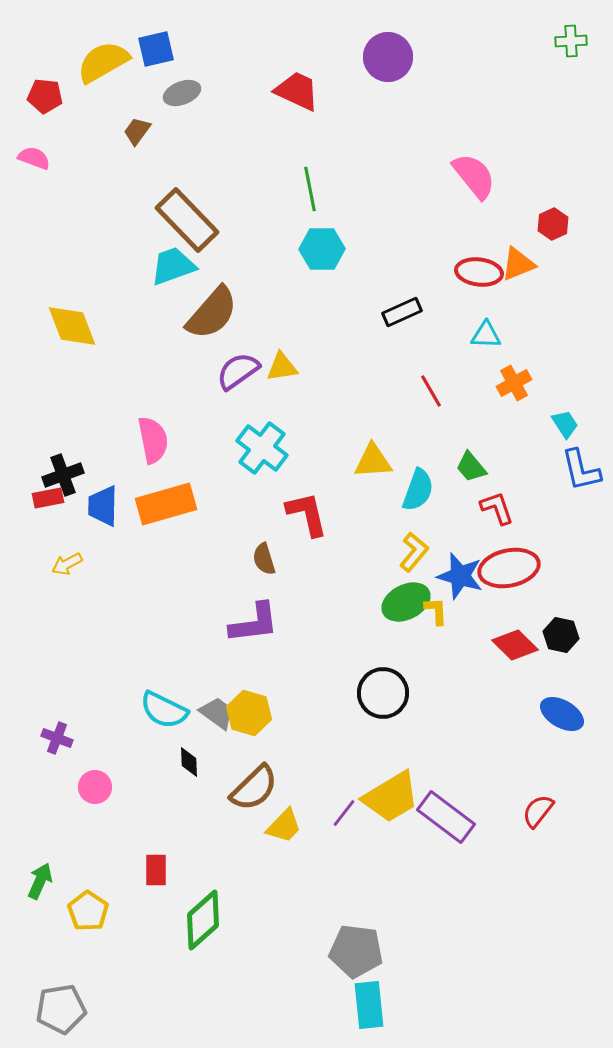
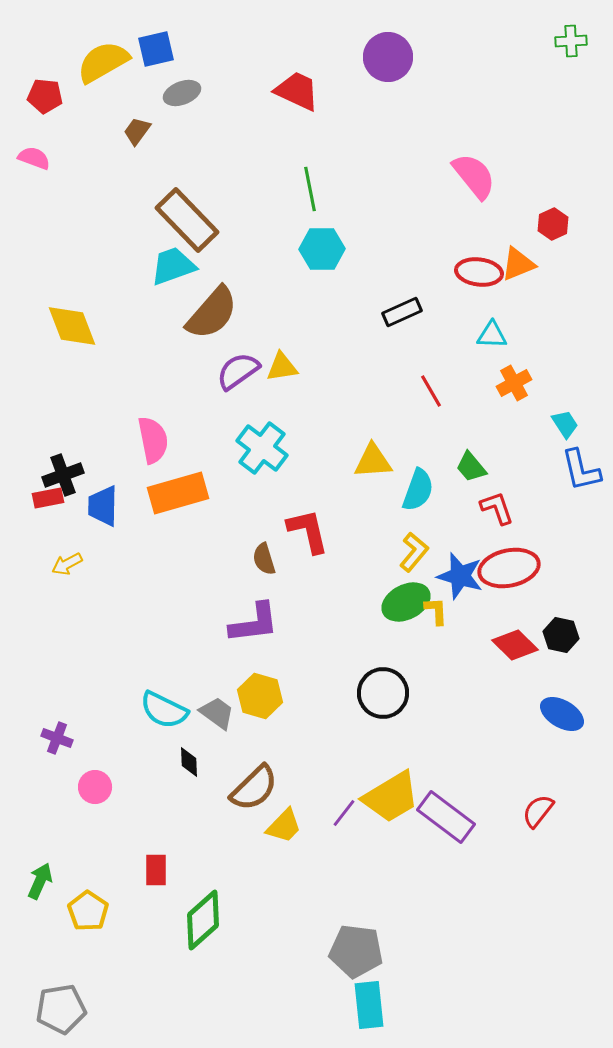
cyan triangle at (486, 335): moved 6 px right
orange rectangle at (166, 504): moved 12 px right, 11 px up
red L-shape at (307, 514): moved 1 px right, 17 px down
yellow hexagon at (249, 713): moved 11 px right, 17 px up
